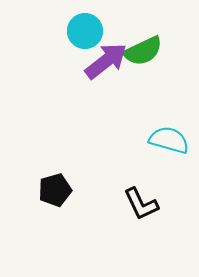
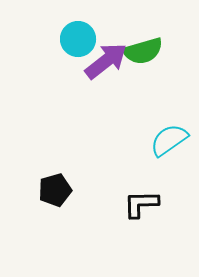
cyan circle: moved 7 px left, 8 px down
green semicircle: rotated 9 degrees clockwise
cyan semicircle: rotated 51 degrees counterclockwise
black L-shape: rotated 114 degrees clockwise
